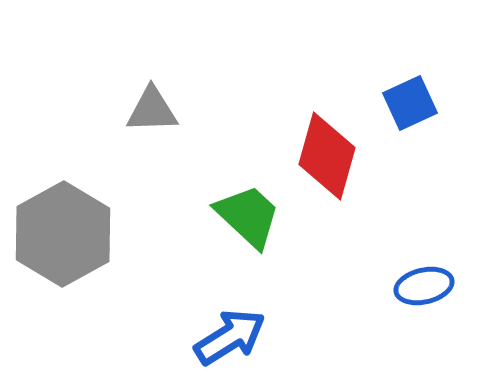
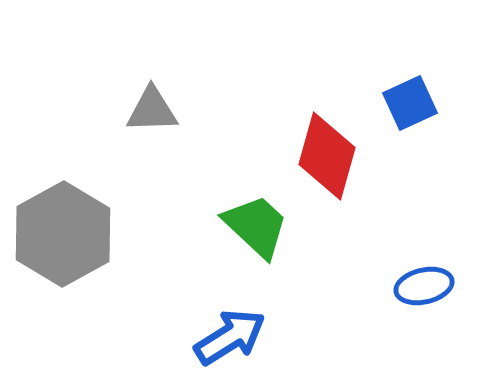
green trapezoid: moved 8 px right, 10 px down
